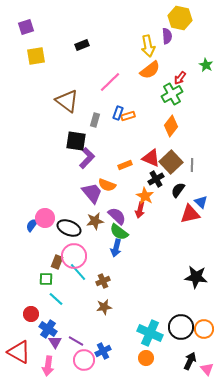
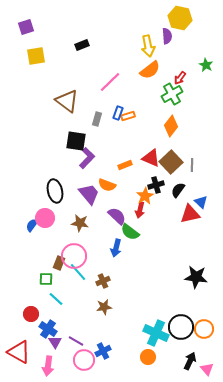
gray rectangle at (95, 120): moved 2 px right, 1 px up
black cross at (156, 179): moved 6 px down; rotated 14 degrees clockwise
purple trapezoid at (92, 193): moved 3 px left, 1 px down
orange star at (145, 196): rotated 12 degrees clockwise
brown star at (95, 221): moved 15 px left, 2 px down; rotated 18 degrees clockwise
black ellipse at (69, 228): moved 14 px left, 37 px up; rotated 55 degrees clockwise
green semicircle at (119, 232): moved 11 px right
brown rectangle at (57, 262): moved 2 px right, 1 px down
cyan cross at (150, 333): moved 6 px right
orange circle at (146, 358): moved 2 px right, 1 px up
